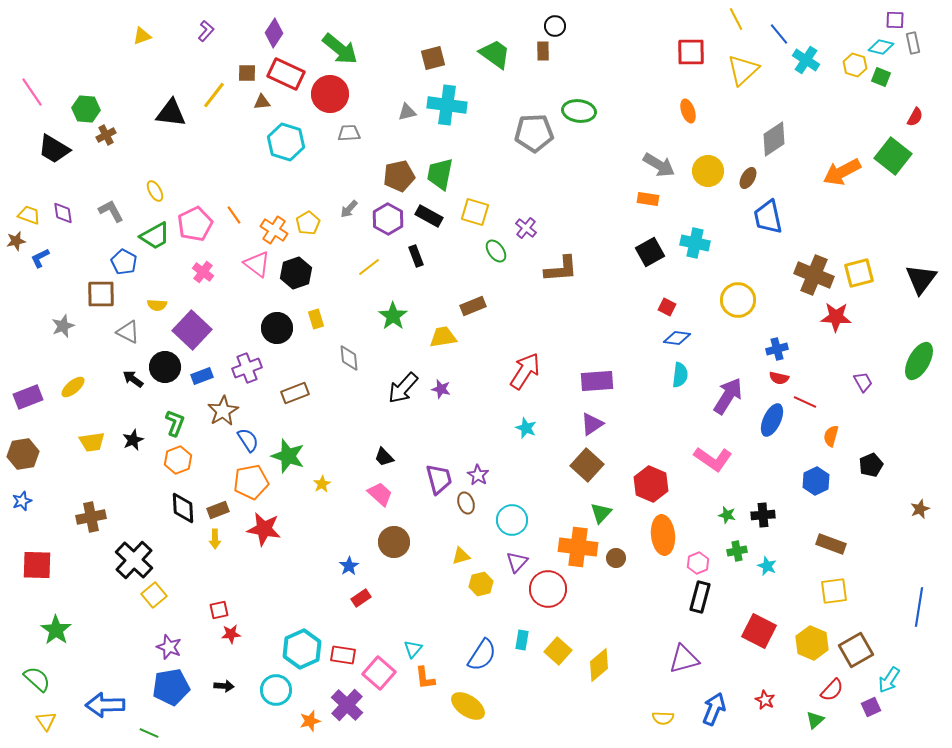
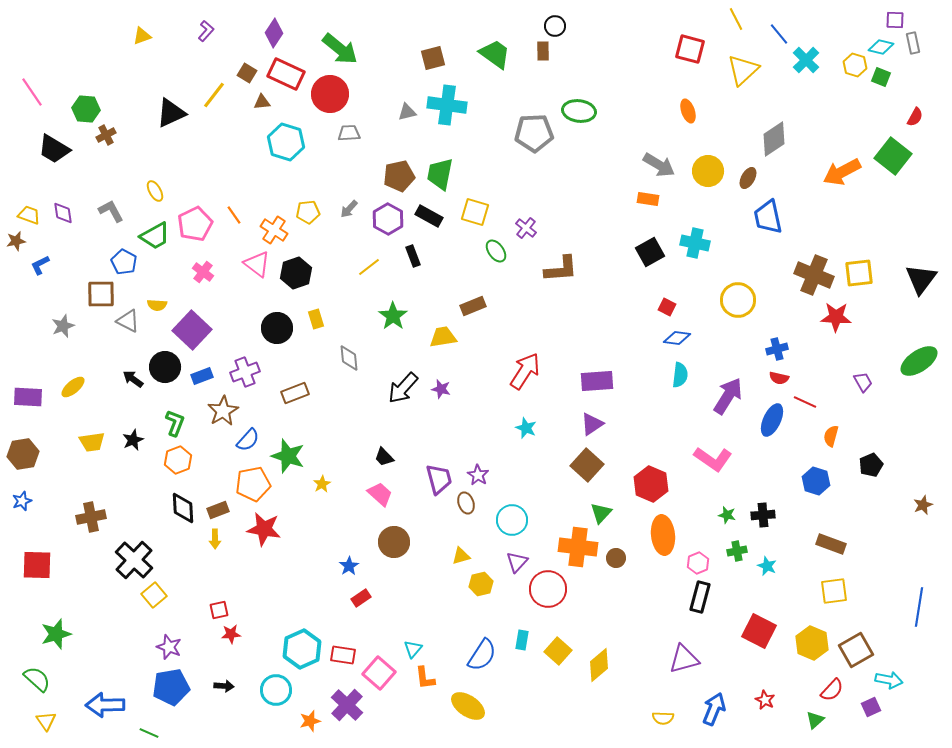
red square at (691, 52): moved 1 px left, 3 px up; rotated 16 degrees clockwise
cyan cross at (806, 60): rotated 12 degrees clockwise
brown square at (247, 73): rotated 30 degrees clockwise
black triangle at (171, 113): rotated 32 degrees counterclockwise
yellow pentagon at (308, 223): moved 11 px up; rotated 25 degrees clockwise
black rectangle at (416, 256): moved 3 px left
blue L-shape at (40, 258): moved 7 px down
yellow square at (859, 273): rotated 8 degrees clockwise
gray triangle at (128, 332): moved 11 px up
green ellipse at (919, 361): rotated 27 degrees clockwise
purple cross at (247, 368): moved 2 px left, 4 px down
purple rectangle at (28, 397): rotated 24 degrees clockwise
blue semicircle at (248, 440): rotated 75 degrees clockwise
blue hexagon at (816, 481): rotated 16 degrees counterclockwise
orange pentagon at (251, 482): moved 2 px right, 2 px down
brown star at (920, 509): moved 3 px right, 4 px up
green star at (56, 630): moved 4 px down; rotated 20 degrees clockwise
cyan arrow at (889, 680): rotated 112 degrees counterclockwise
